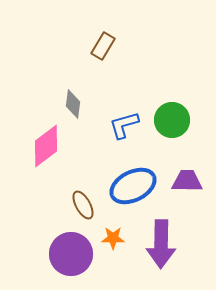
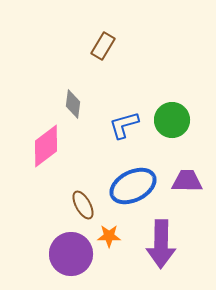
orange star: moved 4 px left, 2 px up
